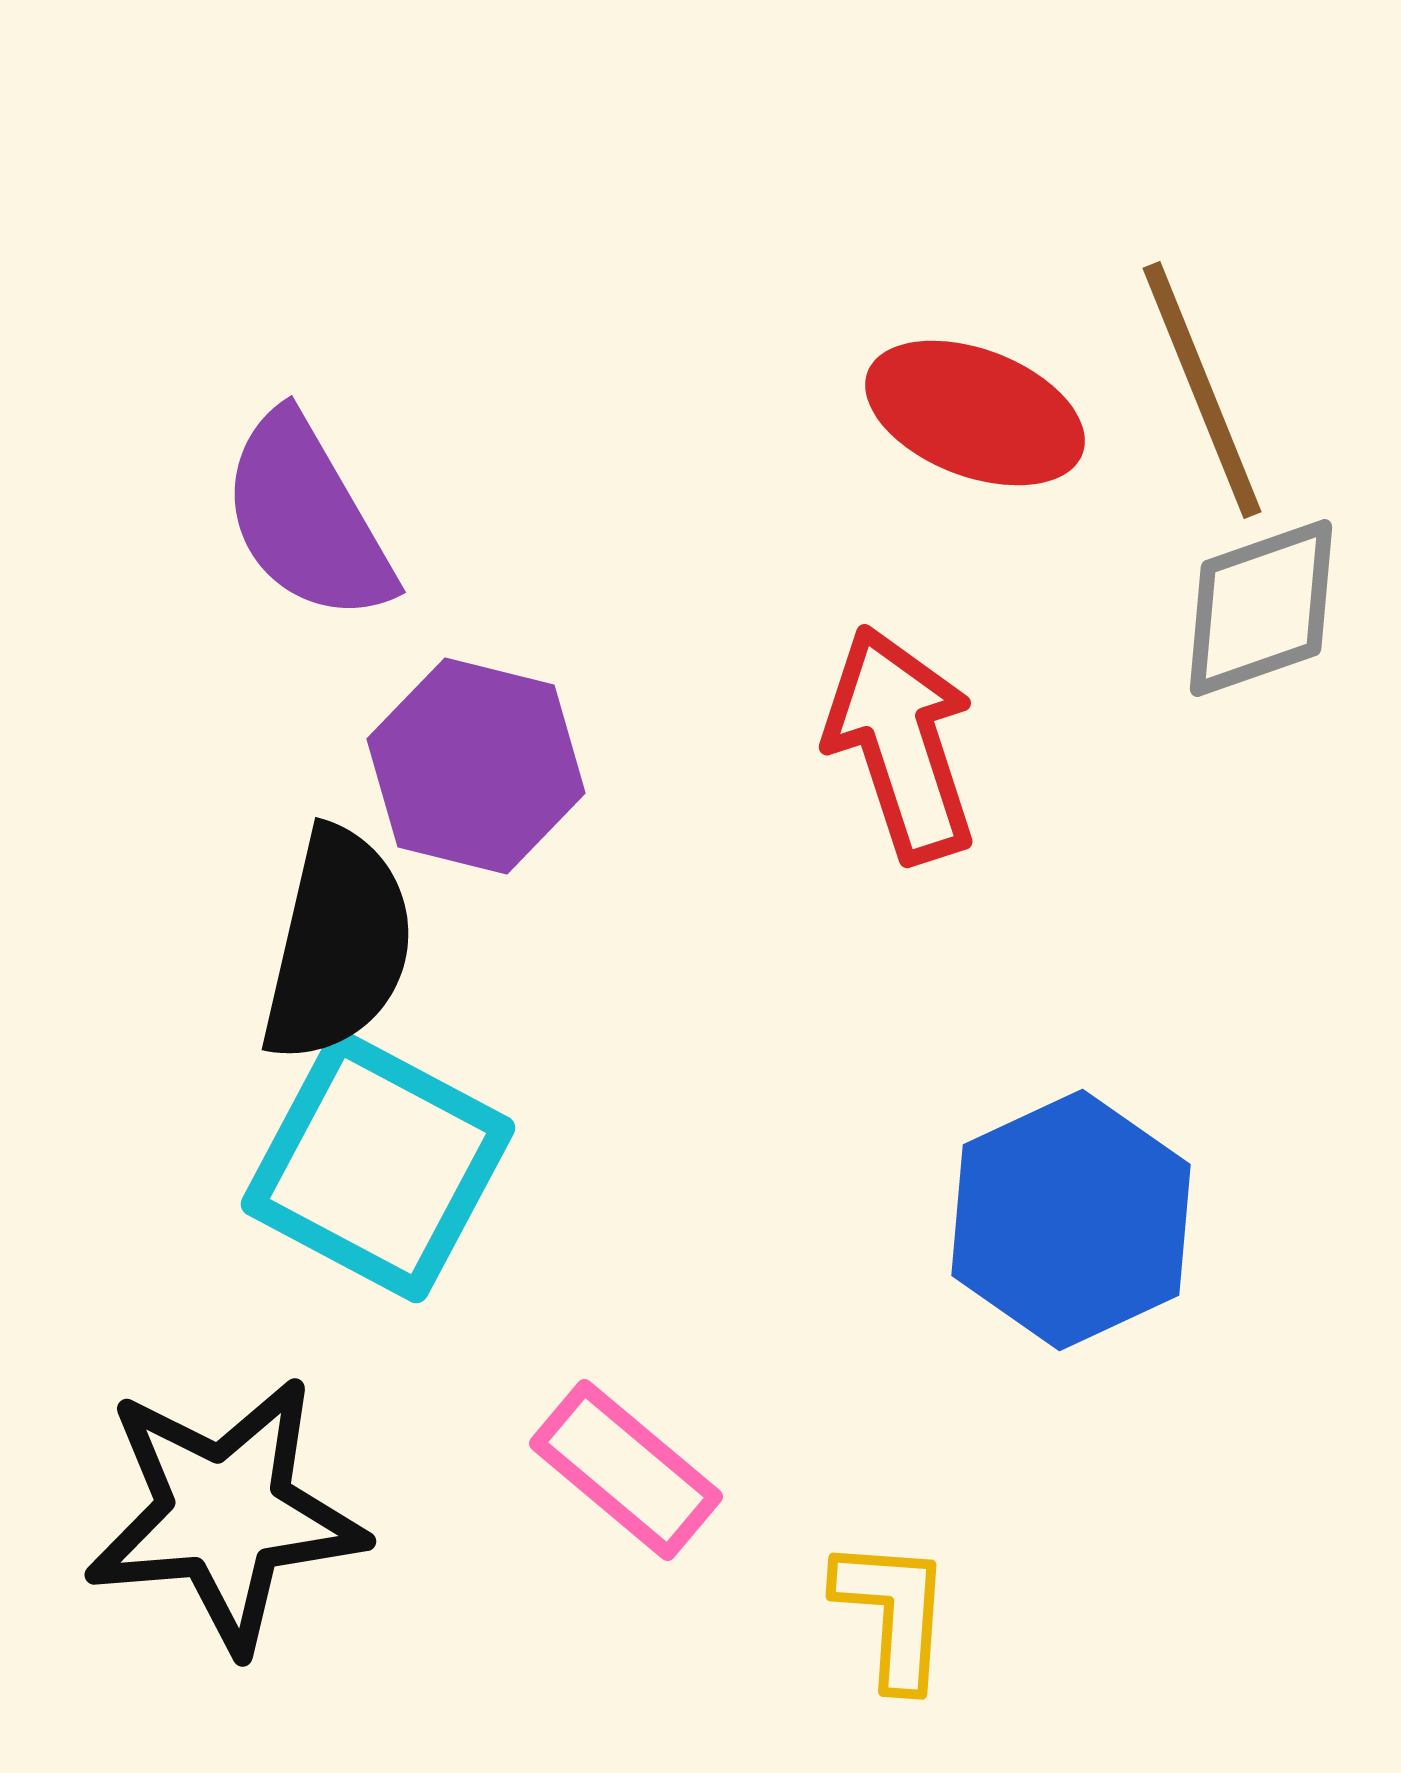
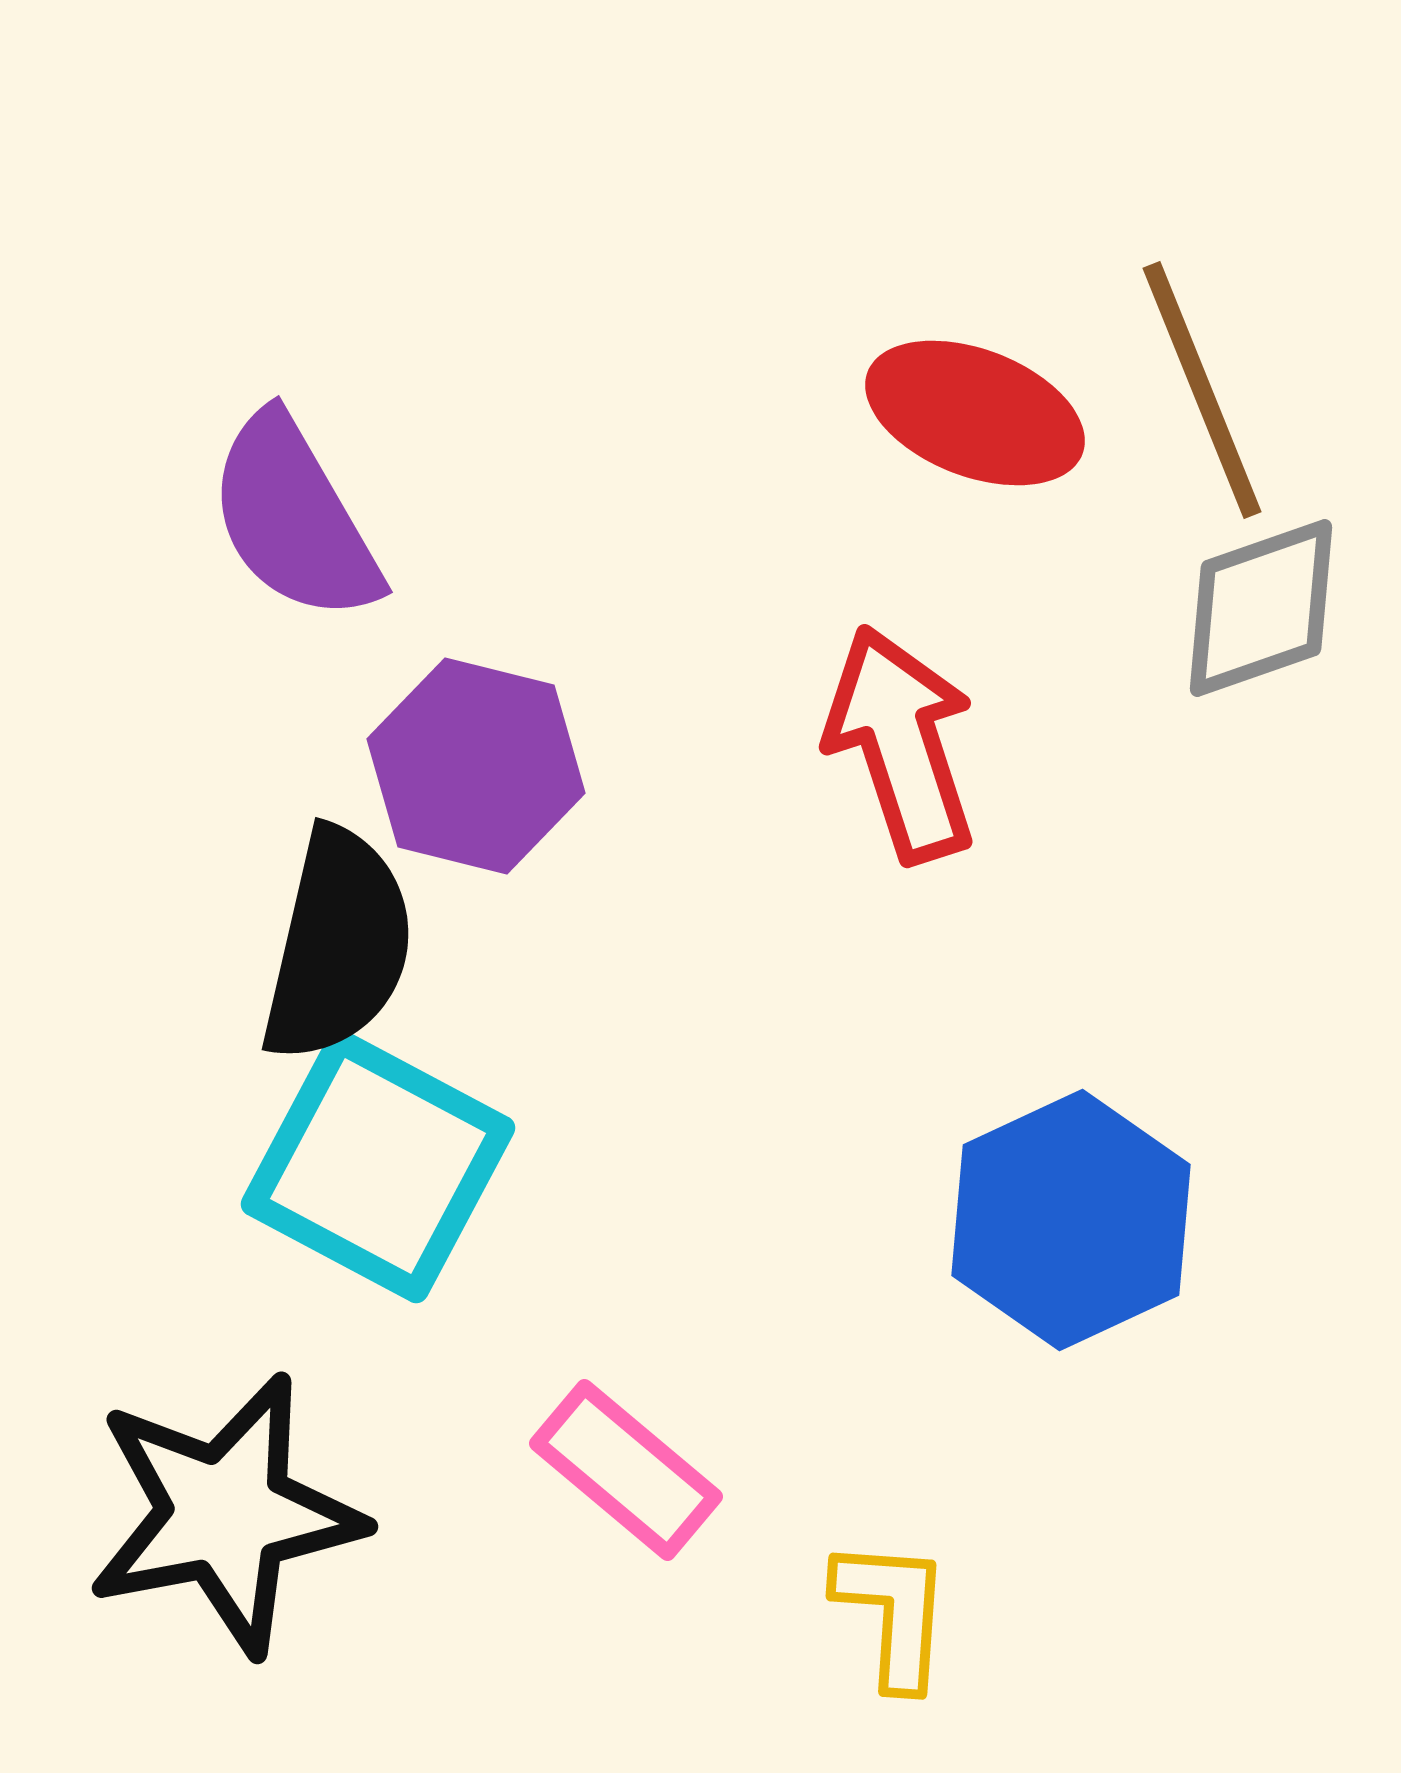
purple semicircle: moved 13 px left
black star: rotated 6 degrees counterclockwise
